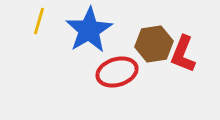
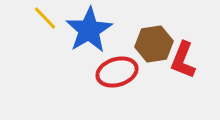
yellow line: moved 6 px right, 3 px up; rotated 60 degrees counterclockwise
red L-shape: moved 6 px down
